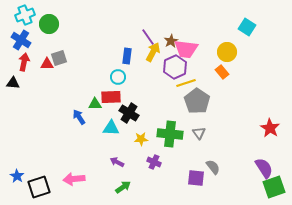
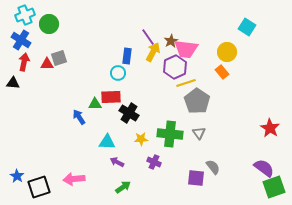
cyan circle: moved 4 px up
cyan triangle: moved 4 px left, 14 px down
purple semicircle: rotated 20 degrees counterclockwise
